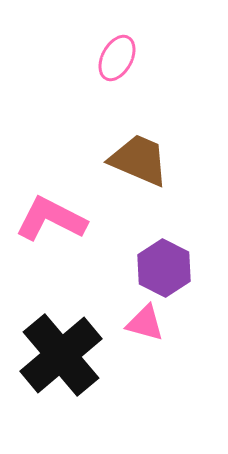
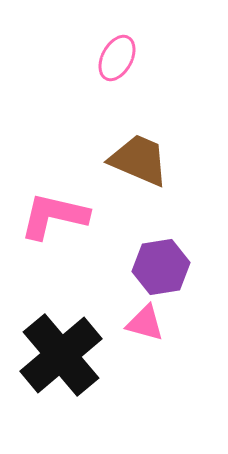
pink L-shape: moved 3 px right, 3 px up; rotated 14 degrees counterclockwise
purple hexagon: moved 3 px left, 1 px up; rotated 24 degrees clockwise
